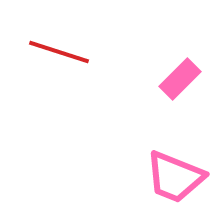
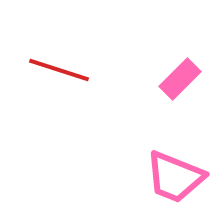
red line: moved 18 px down
